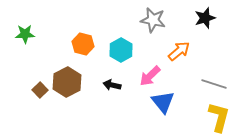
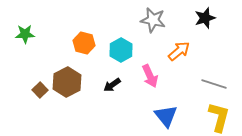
orange hexagon: moved 1 px right, 1 px up
pink arrow: rotated 70 degrees counterclockwise
black arrow: rotated 48 degrees counterclockwise
blue triangle: moved 3 px right, 14 px down
